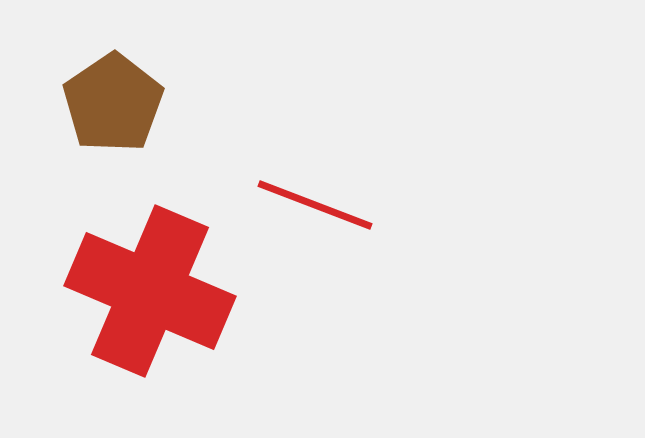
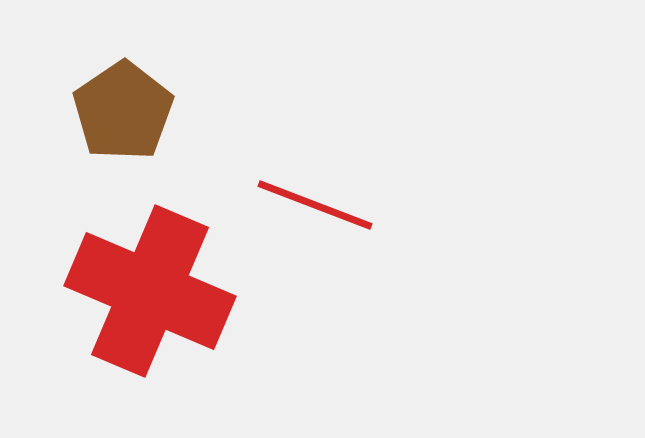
brown pentagon: moved 10 px right, 8 px down
